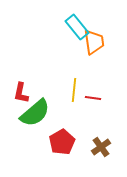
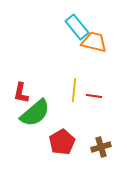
orange trapezoid: rotated 68 degrees counterclockwise
red line: moved 1 px right, 2 px up
brown cross: rotated 18 degrees clockwise
